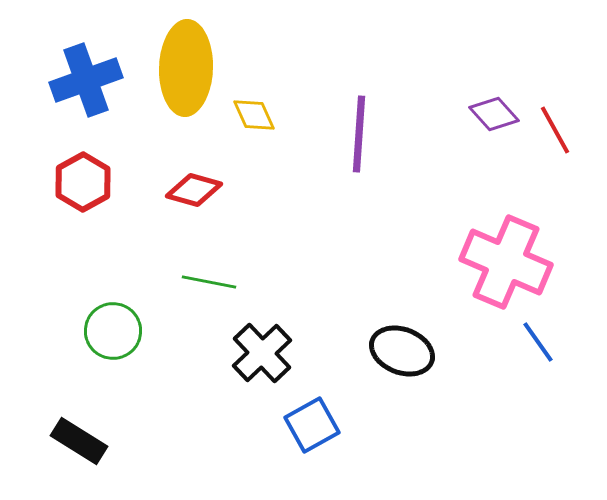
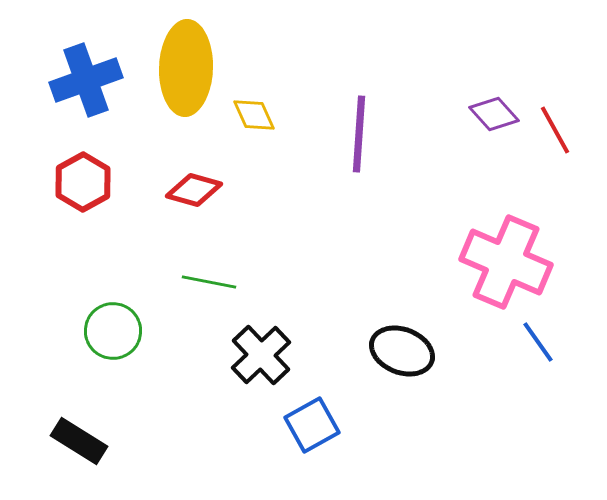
black cross: moved 1 px left, 2 px down
